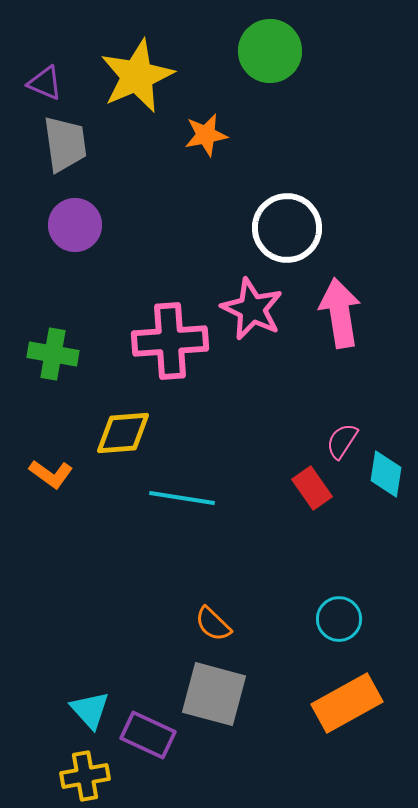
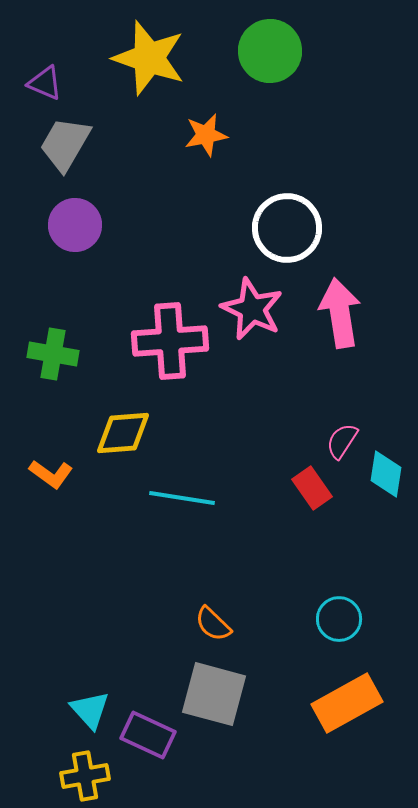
yellow star: moved 12 px right, 18 px up; rotated 30 degrees counterclockwise
gray trapezoid: rotated 142 degrees counterclockwise
